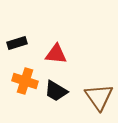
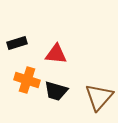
orange cross: moved 2 px right, 1 px up
black trapezoid: rotated 15 degrees counterclockwise
brown triangle: rotated 16 degrees clockwise
